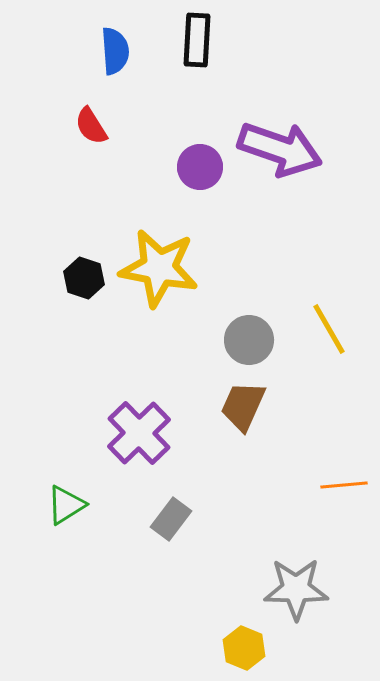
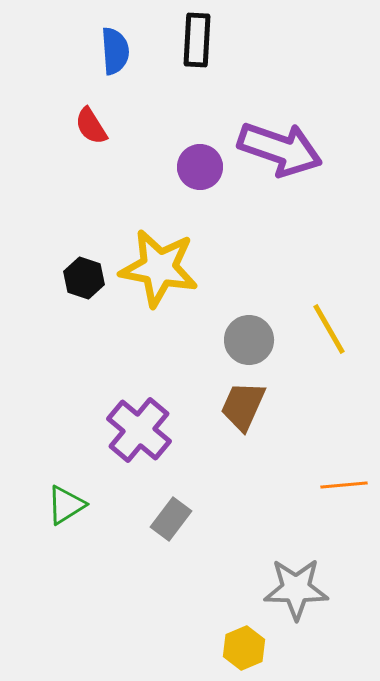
purple cross: moved 3 px up; rotated 6 degrees counterclockwise
yellow hexagon: rotated 15 degrees clockwise
